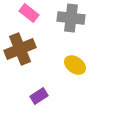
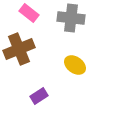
brown cross: moved 1 px left
